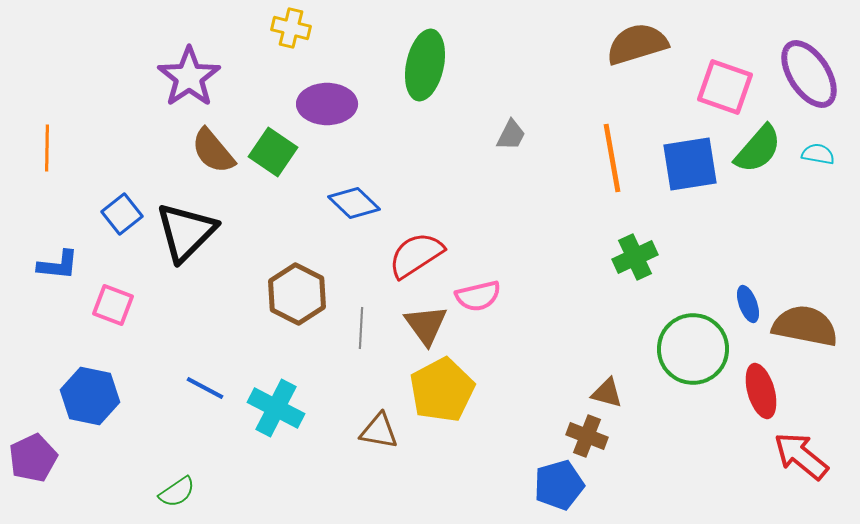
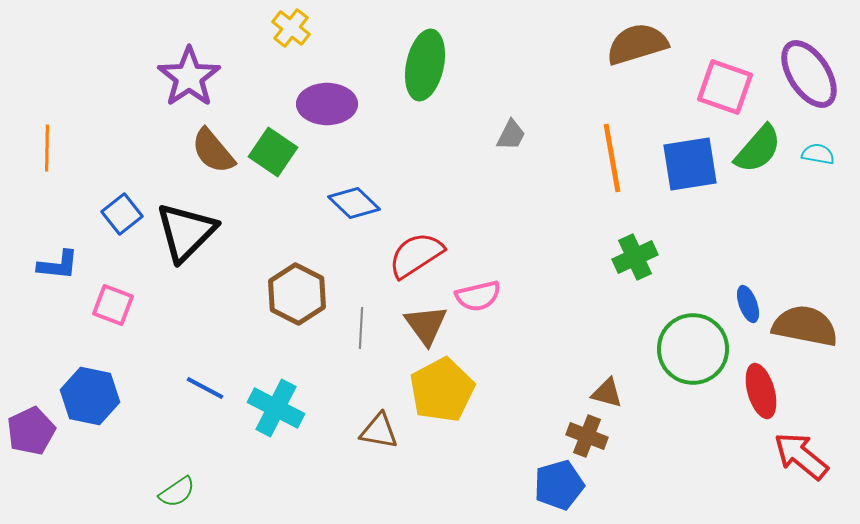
yellow cross at (291, 28): rotated 24 degrees clockwise
purple pentagon at (33, 458): moved 2 px left, 27 px up
